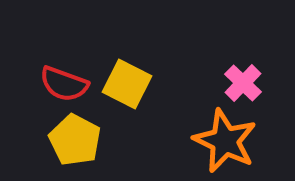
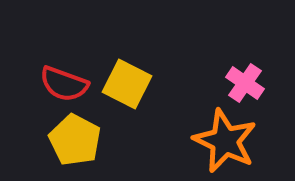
pink cross: moved 2 px right; rotated 9 degrees counterclockwise
